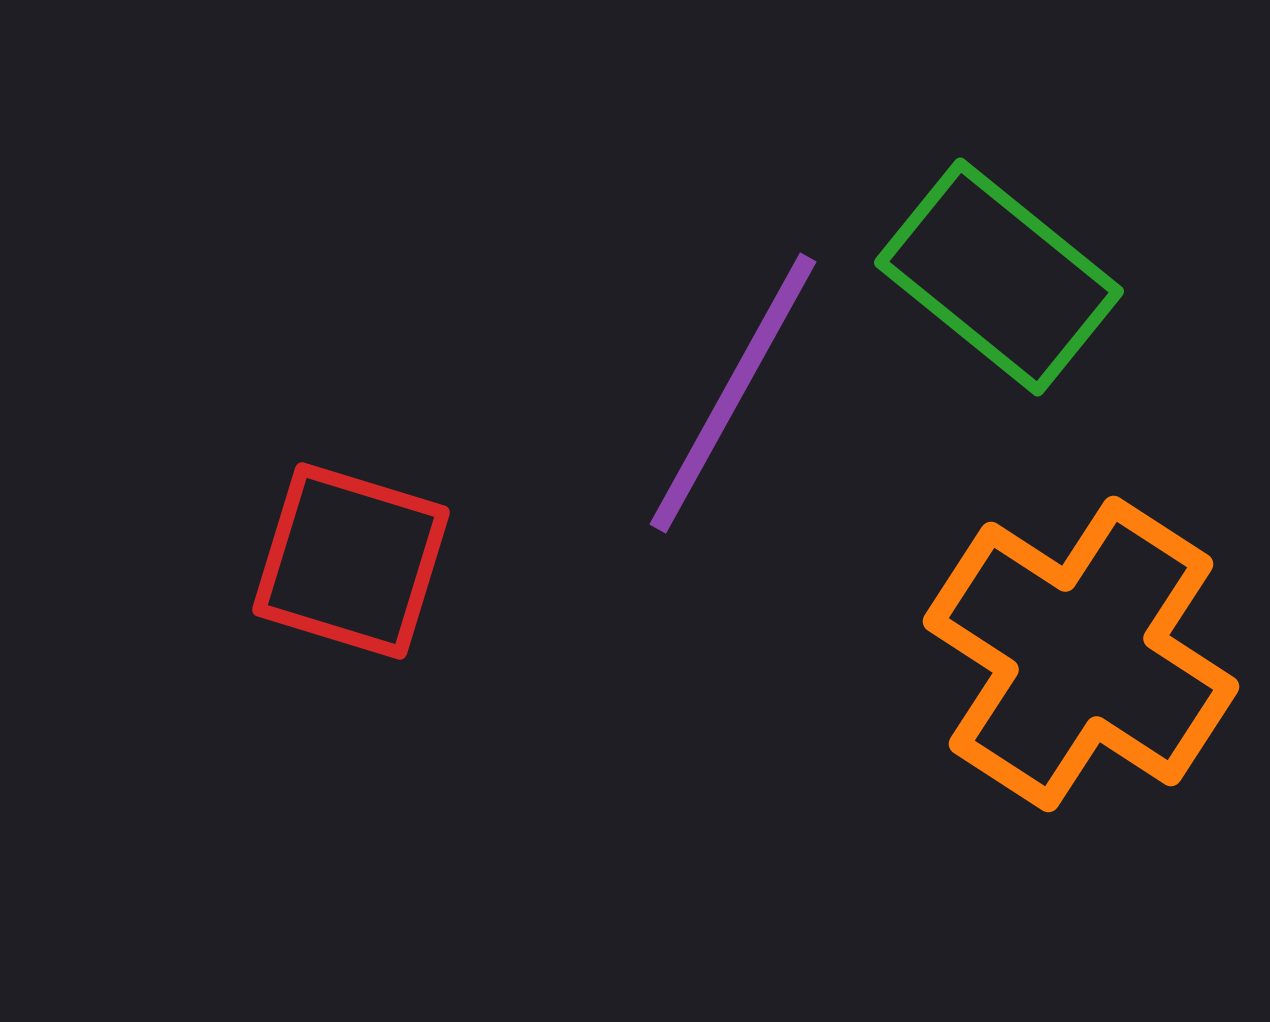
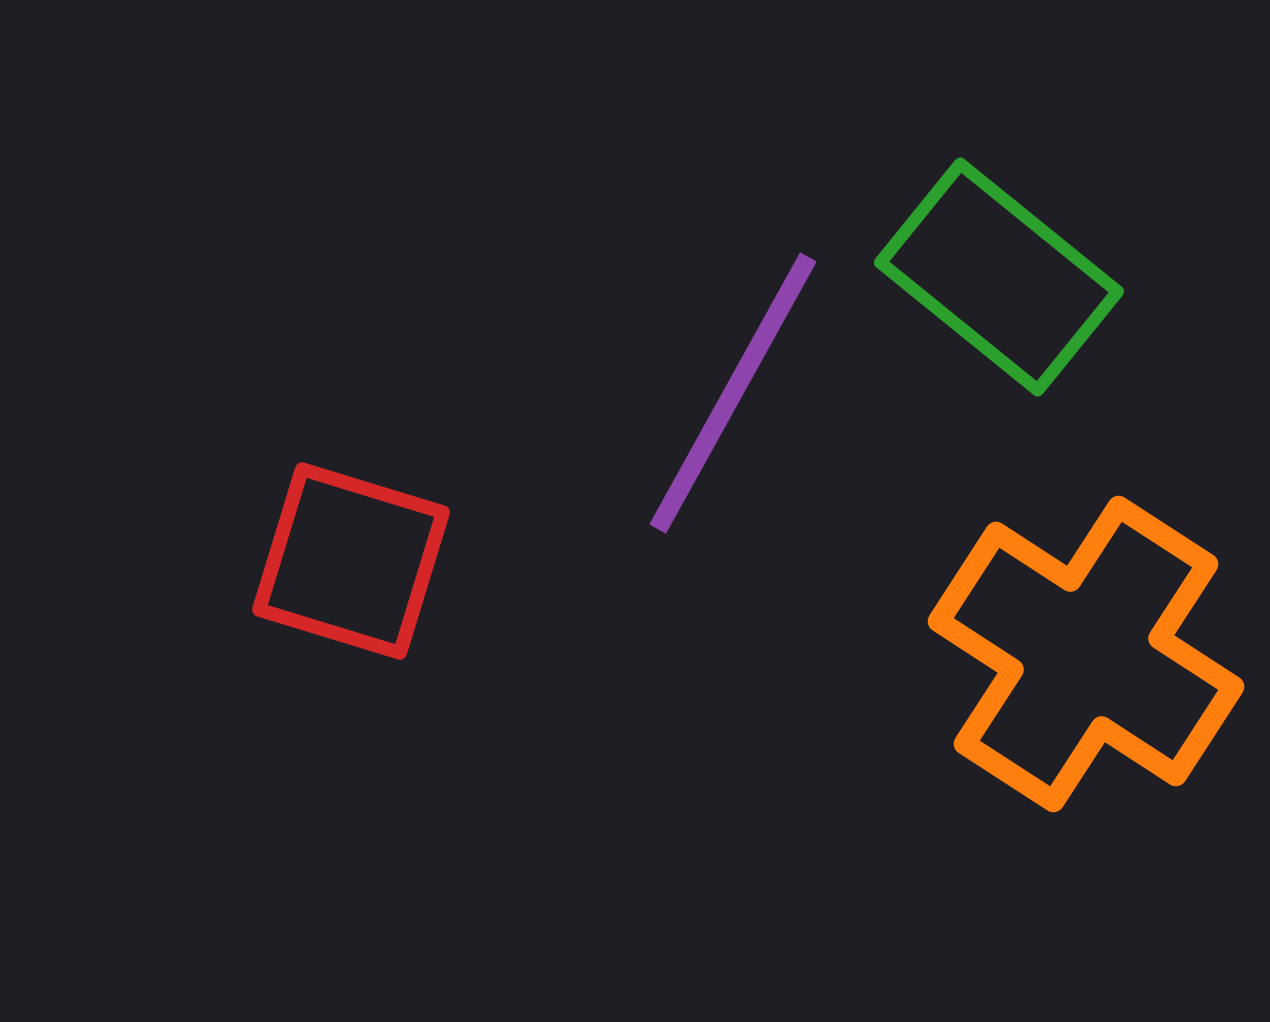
orange cross: moved 5 px right
